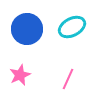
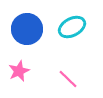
pink star: moved 1 px left, 4 px up
pink line: rotated 70 degrees counterclockwise
